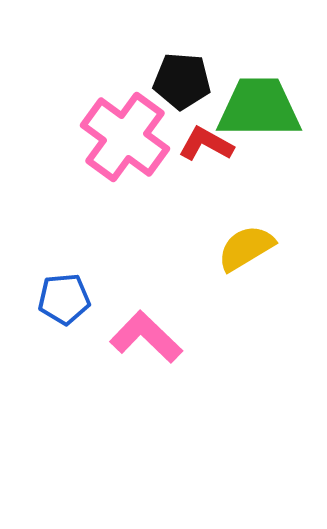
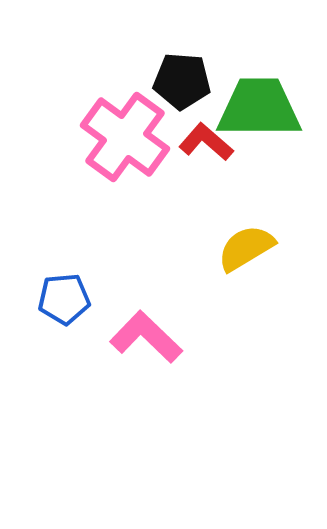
red L-shape: moved 2 px up; rotated 12 degrees clockwise
